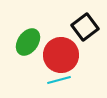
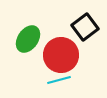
green ellipse: moved 3 px up
